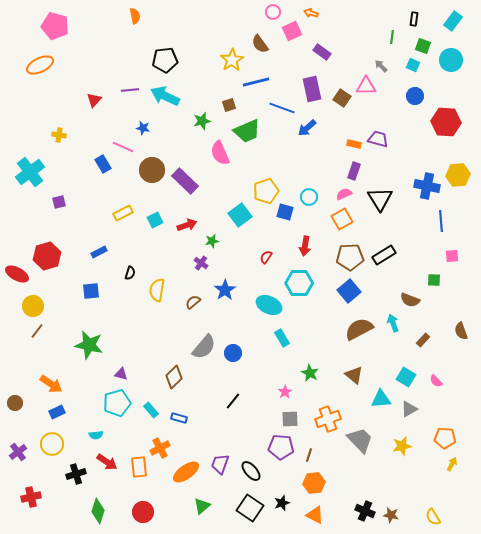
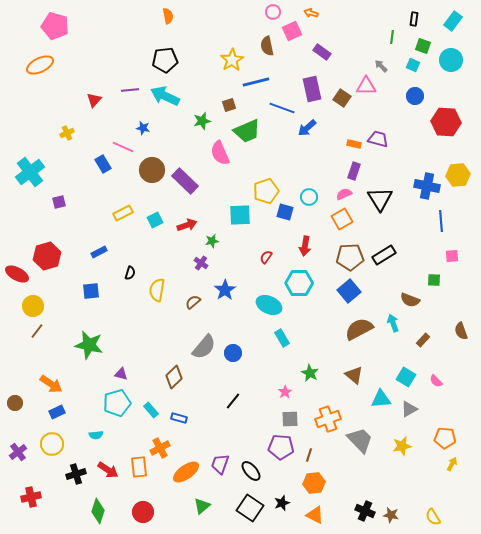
orange semicircle at (135, 16): moved 33 px right
brown semicircle at (260, 44): moved 7 px right, 2 px down; rotated 24 degrees clockwise
yellow cross at (59, 135): moved 8 px right, 2 px up; rotated 32 degrees counterclockwise
cyan square at (240, 215): rotated 35 degrees clockwise
red arrow at (107, 462): moved 1 px right, 8 px down
